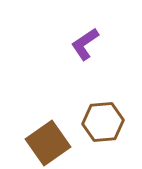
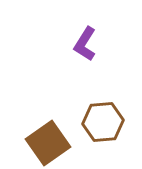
purple L-shape: rotated 24 degrees counterclockwise
